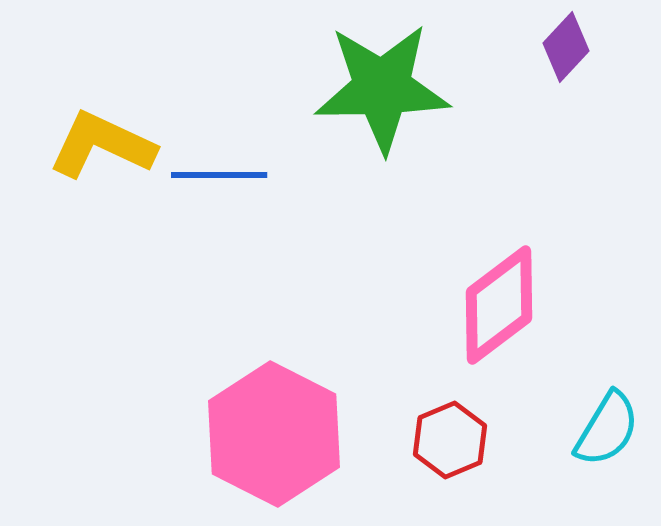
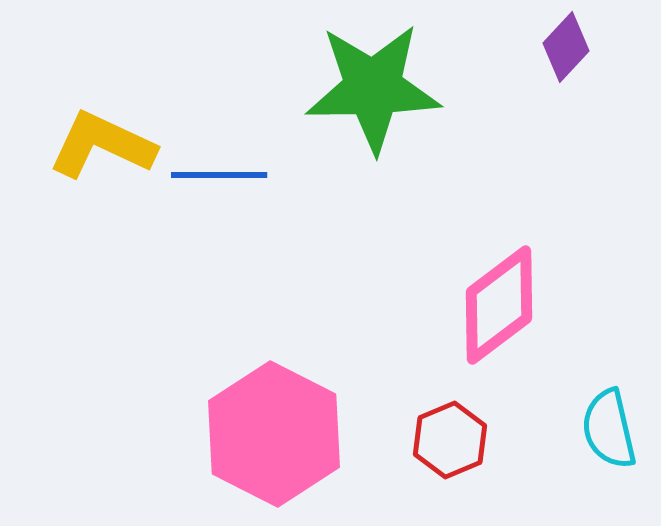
green star: moved 9 px left
cyan semicircle: moved 2 px right; rotated 136 degrees clockwise
